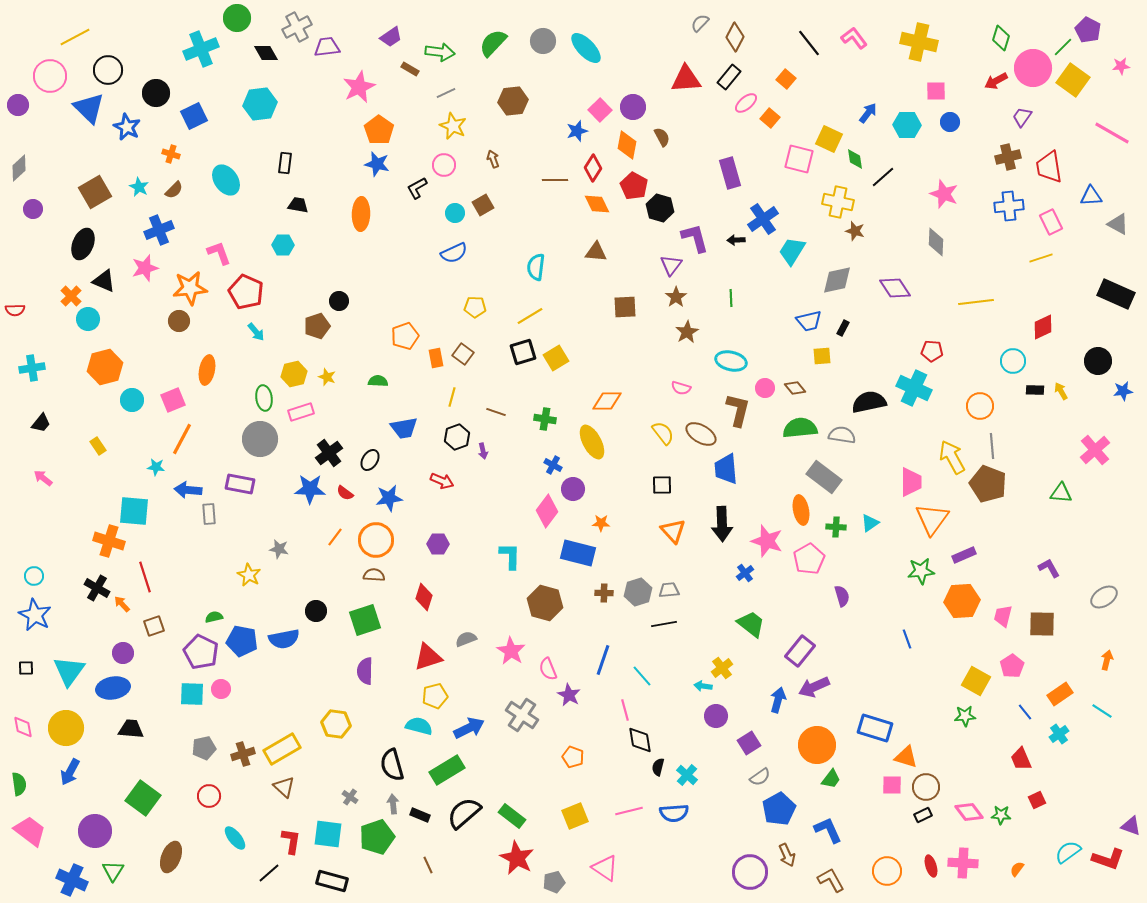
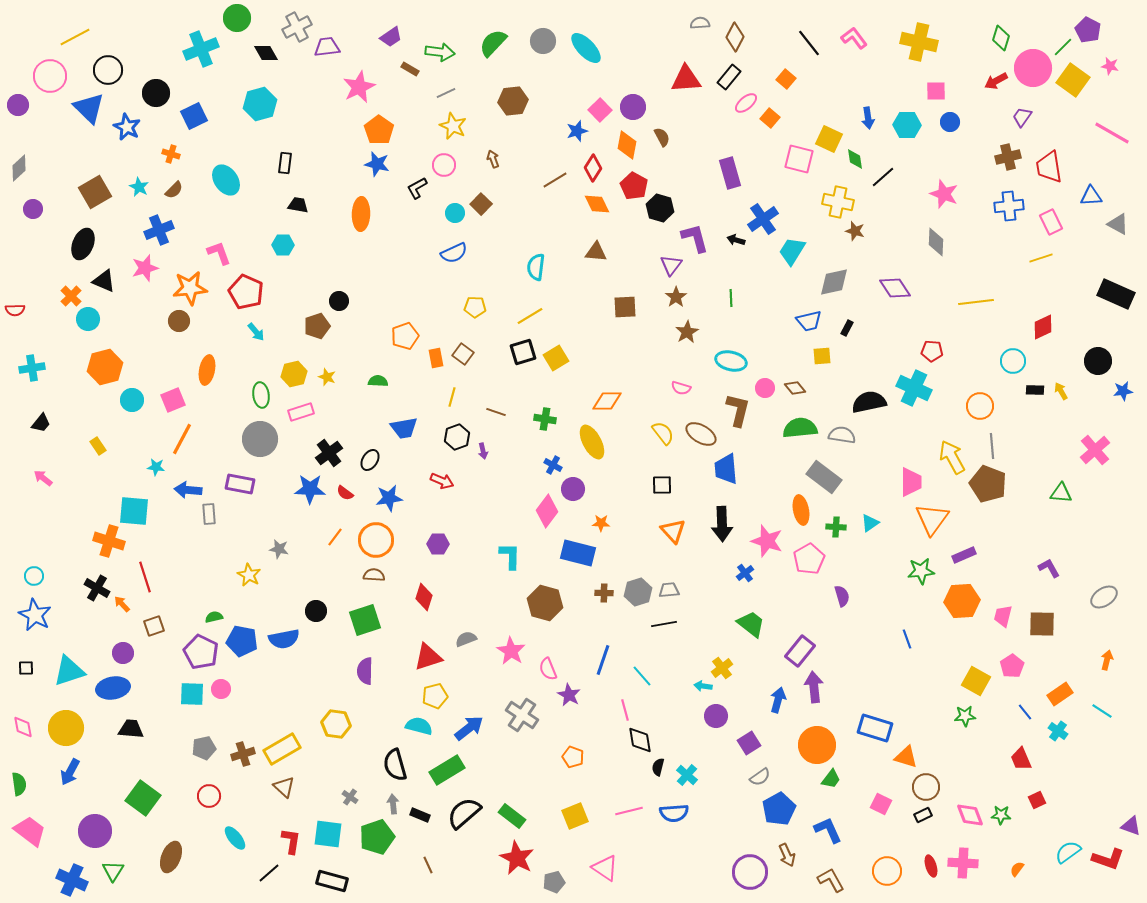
gray semicircle at (700, 23): rotated 42 degrees clockwise
pink star at (1121, 66): moved 11 px left; rotated 18 degrees clockwise
cyan hexagon at (260, 104): rotated 8 degrees counterclockwise
blue arrow at (868, 113): moved 5 px down; rotated 135 degrees clockwise
brown line at (555, 180): rotated 30 degrees counterclockwise
brown square at (483, 205): moved 2 px left, 1 px up; rotated 15 degrees counterclockwise
black arrow at (736, 240): rotated 18 degrees clockwise
gray diamond at (837, 280): moved 3 px left, 2 px down
black rectangle at (843, 328): moved 4 px right
green ellipse at (264, 398): moved 3 px left, 3 px up
cyan triangle at (69, 671): rotated 36 degrees clockwise
purple arrow at (814, 687): rotated 108 degrees clockwise
blue arrow at (469, 728): rotated 12 degrees counterclockwise
cyan cross at (1059, 734): moved 1 px left, 3 px up; rotated 18 degrees counterclockwise
black semicircle at (392, 765): moved 3 px right
pink square at (892, 785): moved 11 px left, 19 px down; rotated 25 degrees clockwise
pink diamond at (969, 812): moved 1 px right, 3 px down; rotated 16 degrees clockwise
